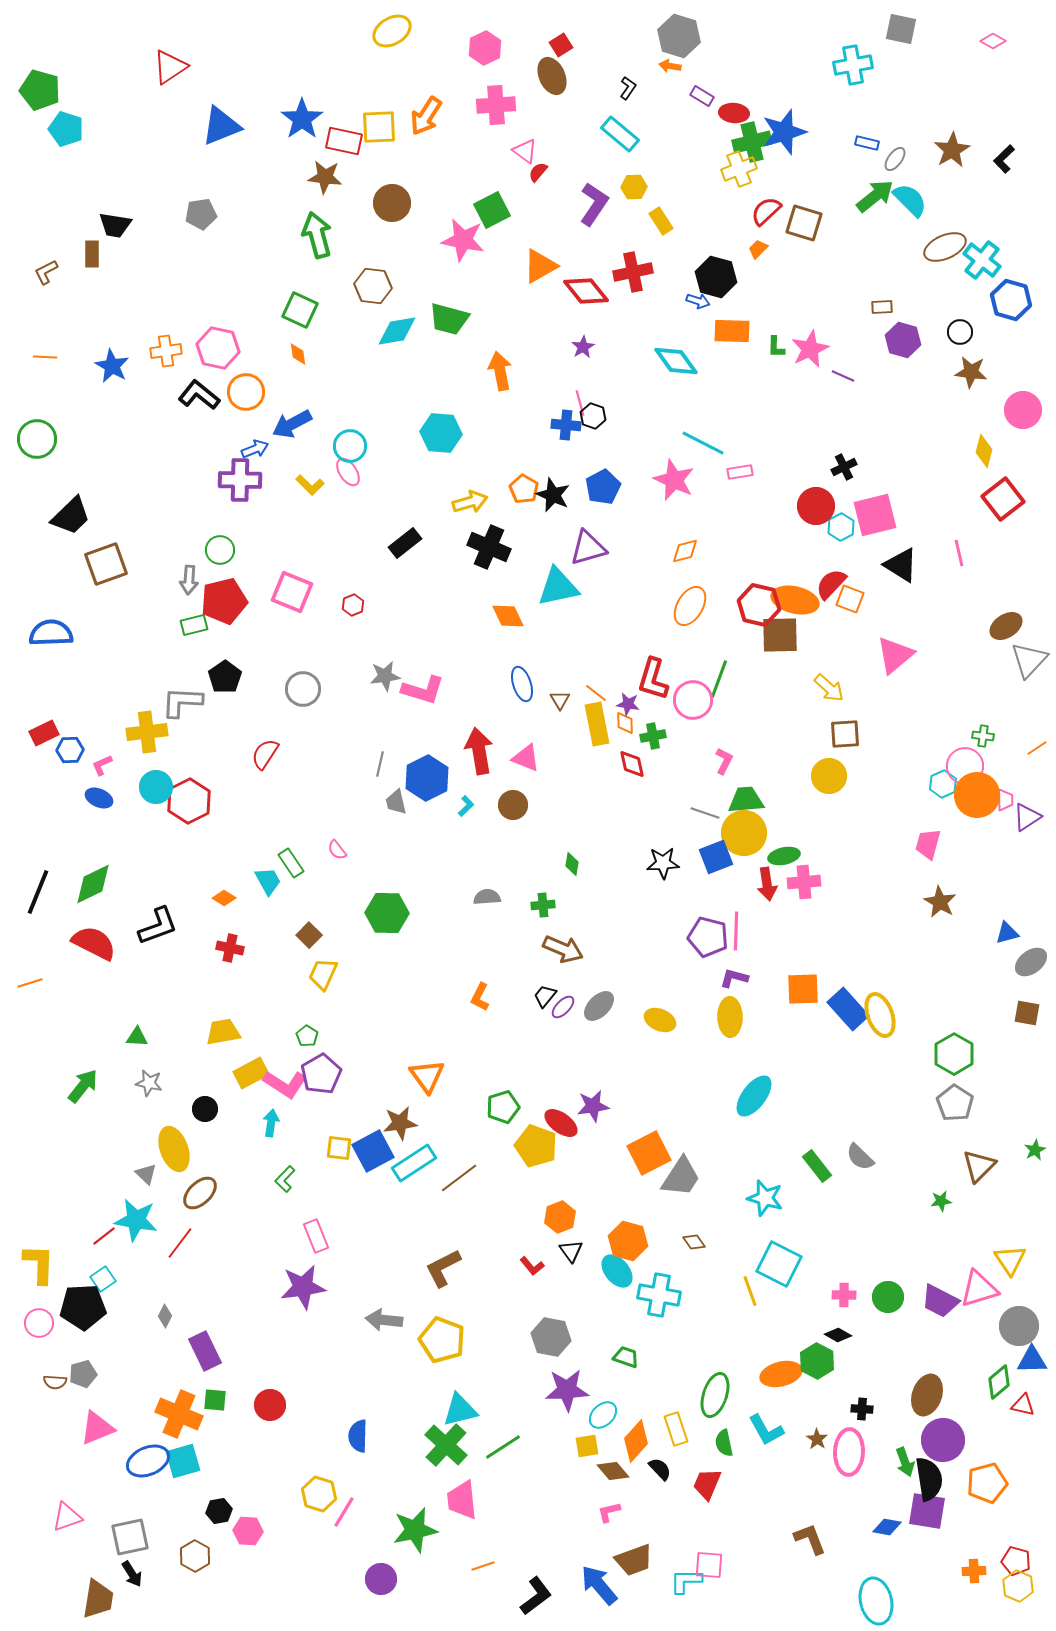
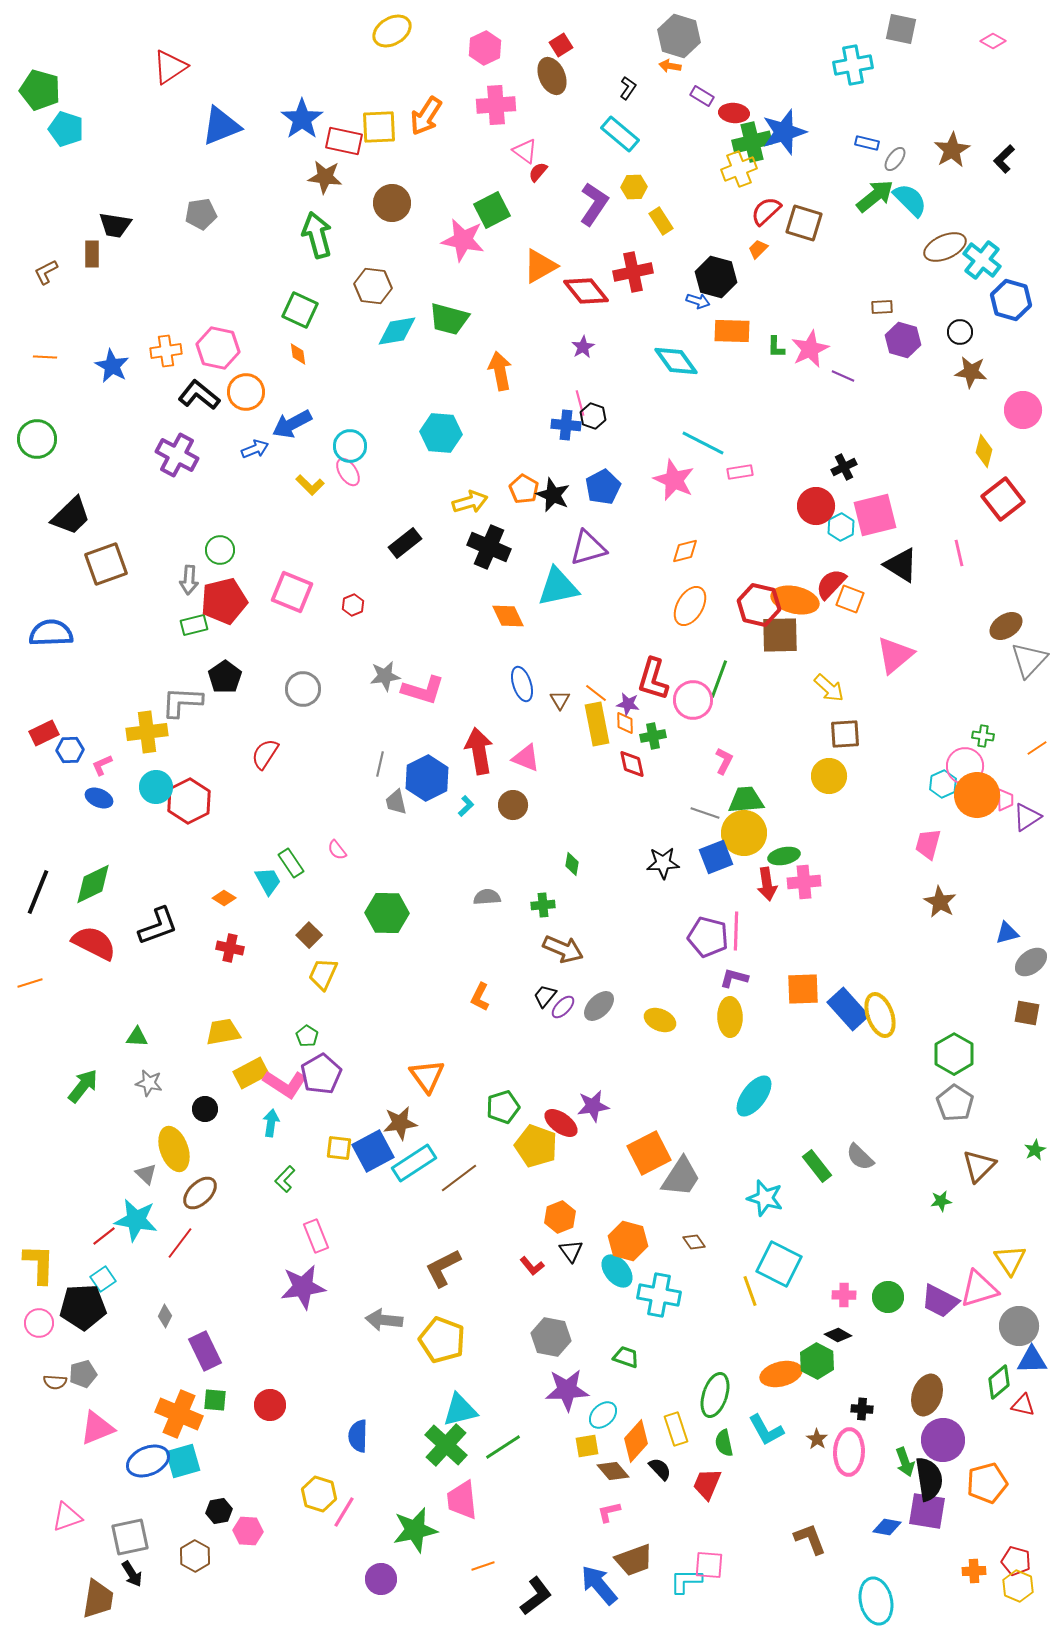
purple cross at (240, 480): moved 63 px left, 25 px up; rotated 27 degrees clockwise
